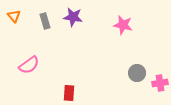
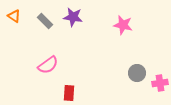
orange triangle: rotated 16 degrees counterclockwise
gray rectangle: rotated 28 degrees counterclockwise
pink semicircle: moved 19 px right
